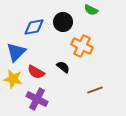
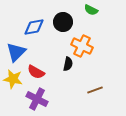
black semicircle: moved 5 px right, 3 px up; rotated 64 degrees clockwise
